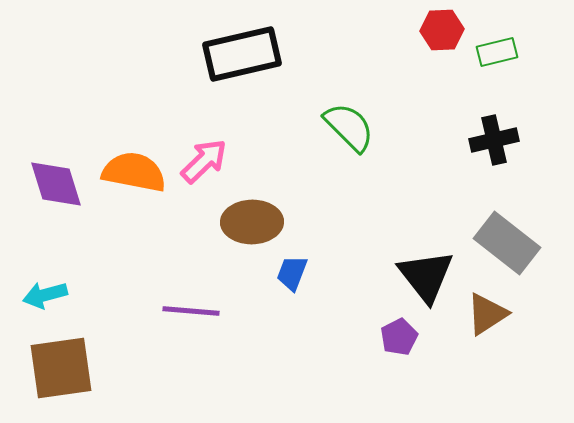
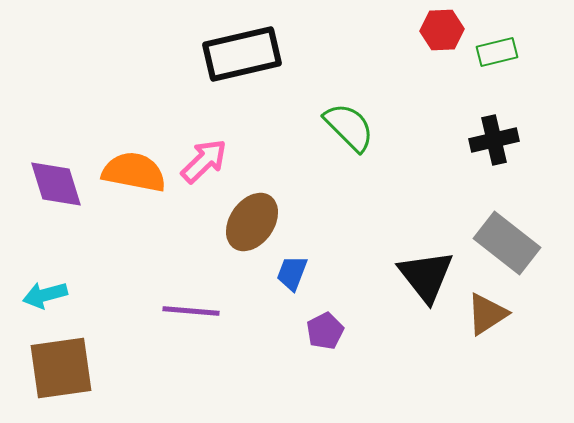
brown ellipse: rotated 54 degrees counterclockwise
purple pentagon: moved 74 px left, 6 px up
